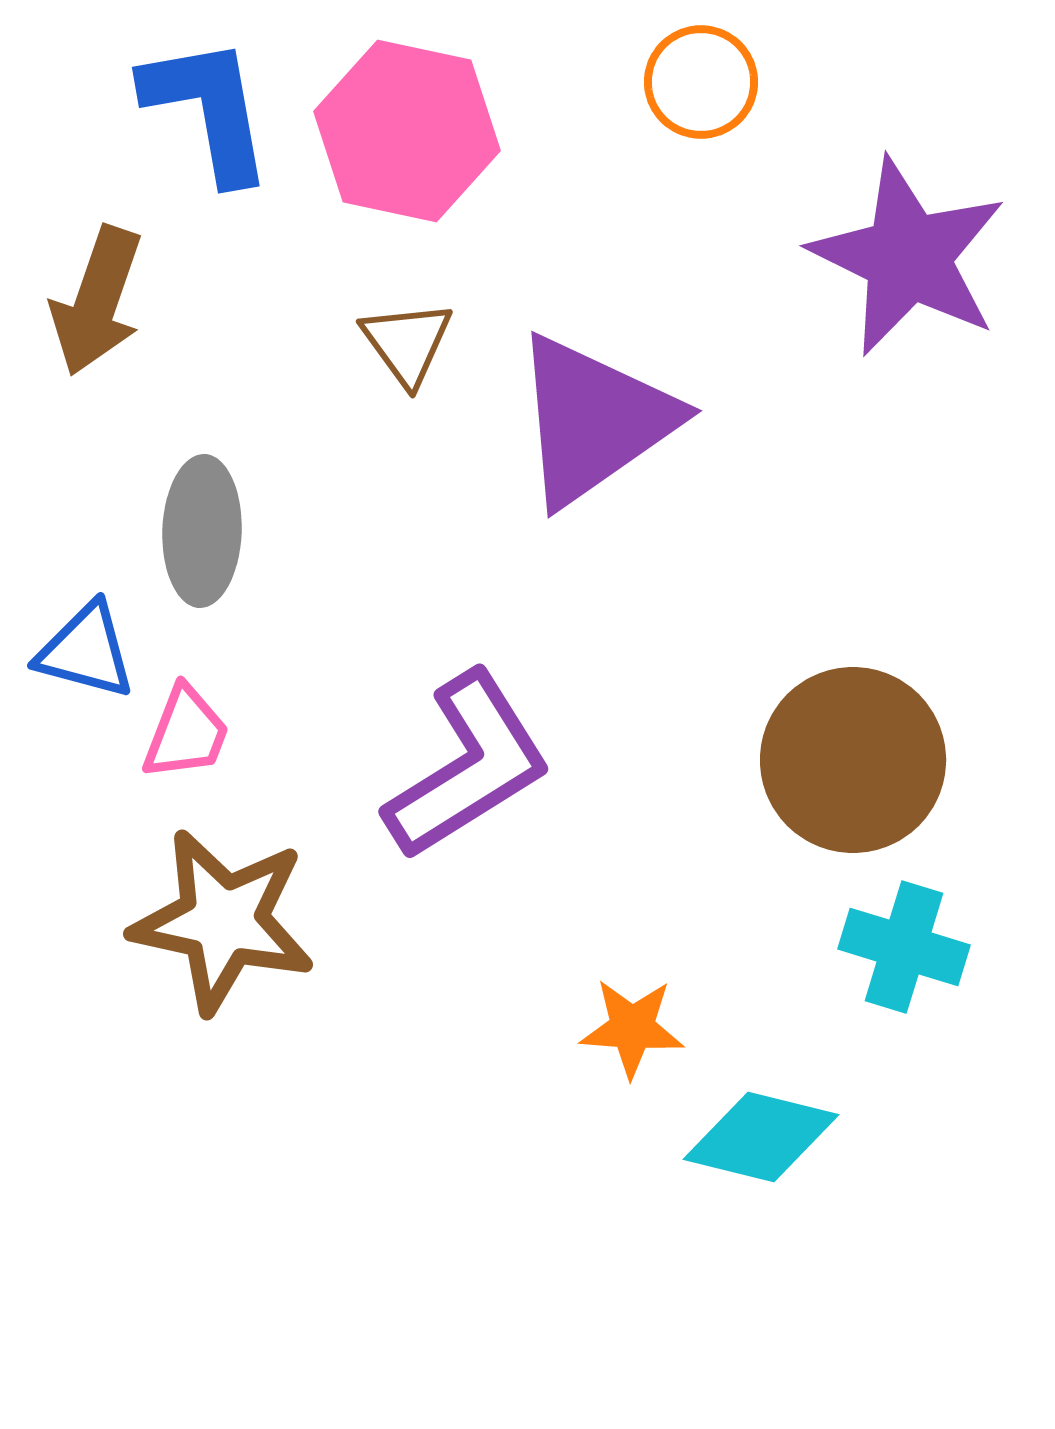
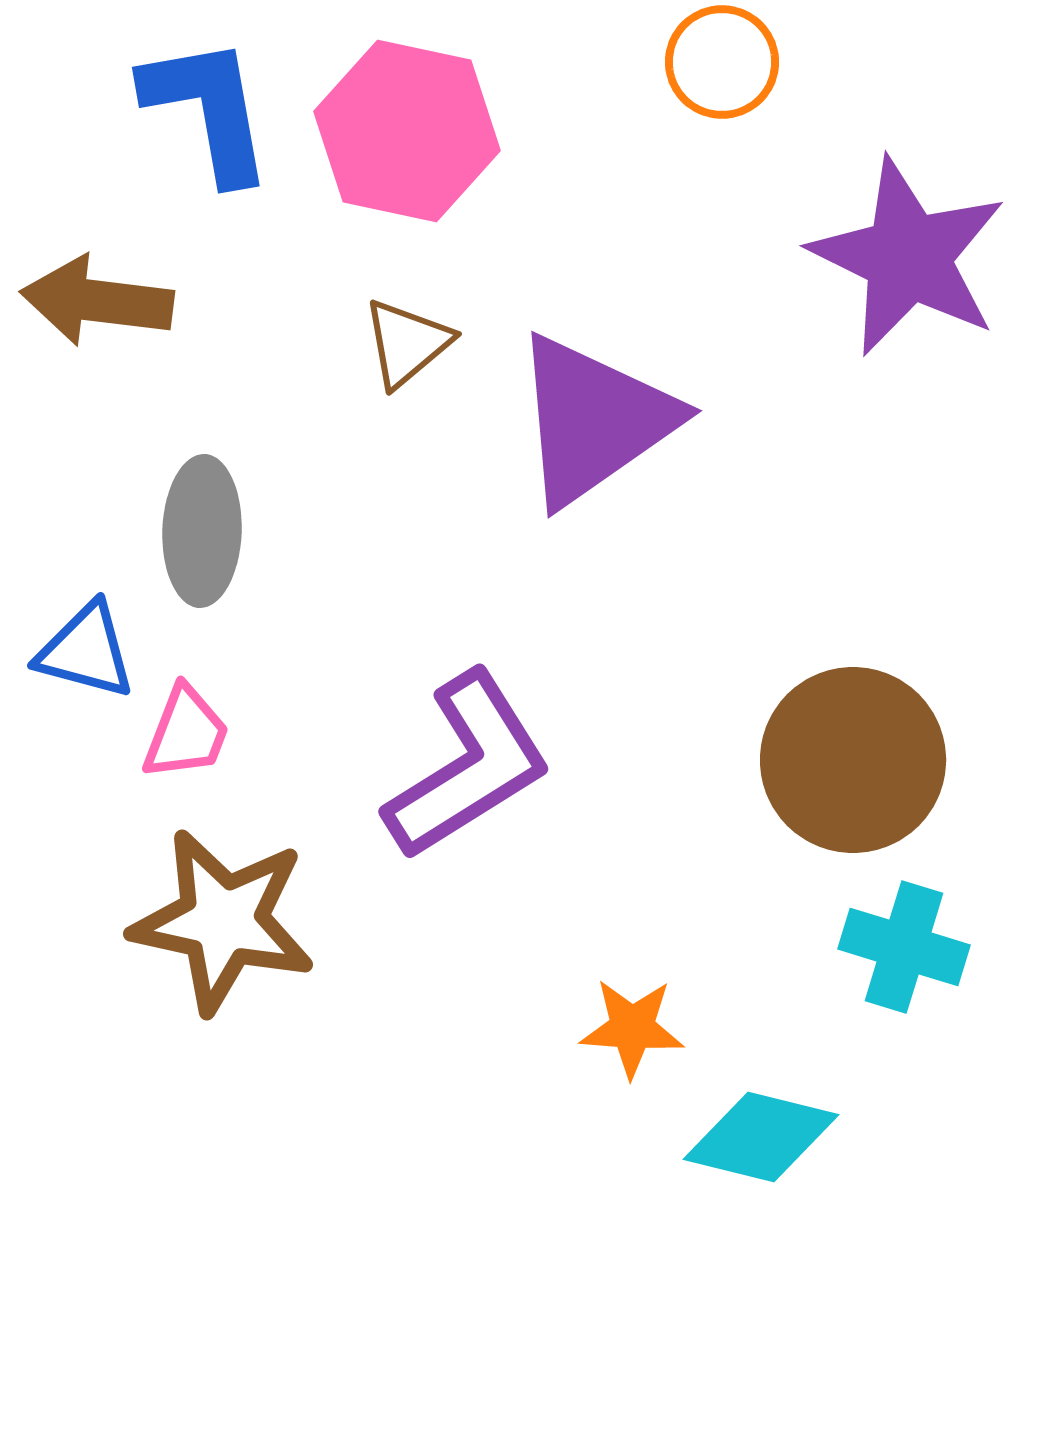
orange circle: moved 21 px right, 20 px up
brown arrow: rotated 78 degrees clockwise
brown triangle: rotated 26 degrees clockwise
